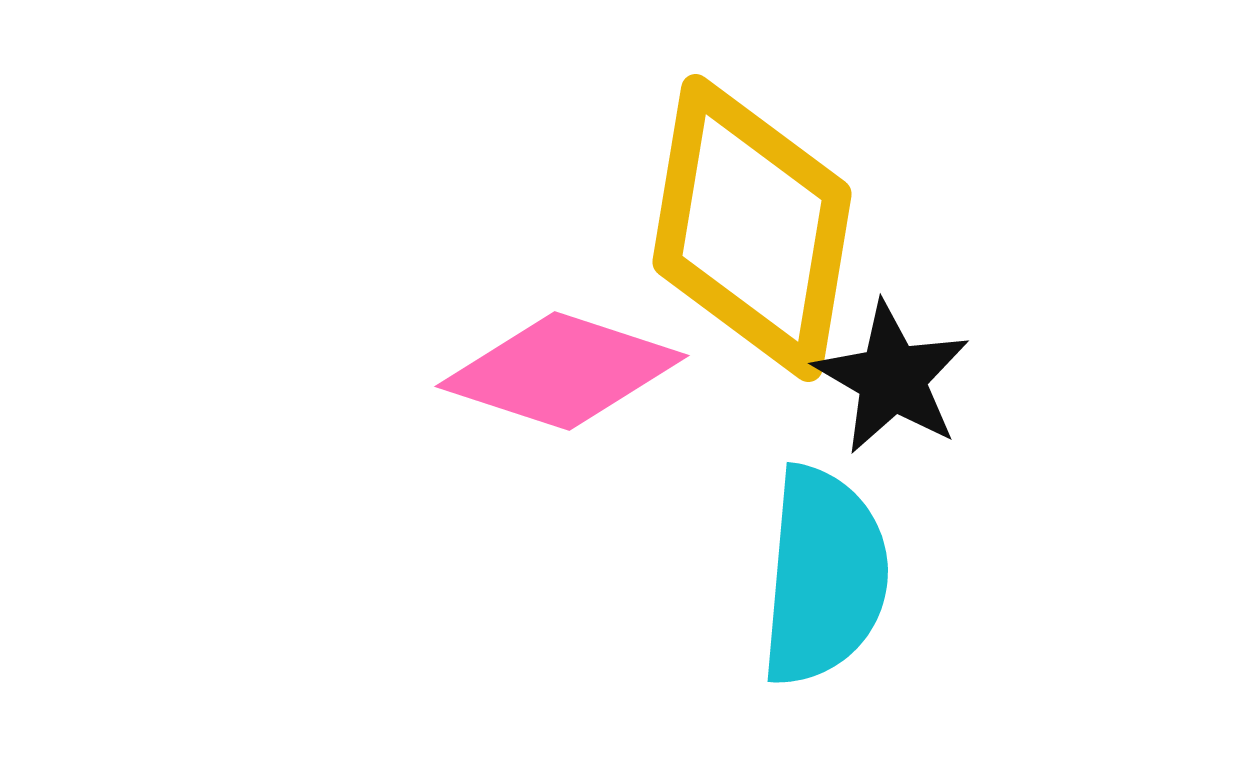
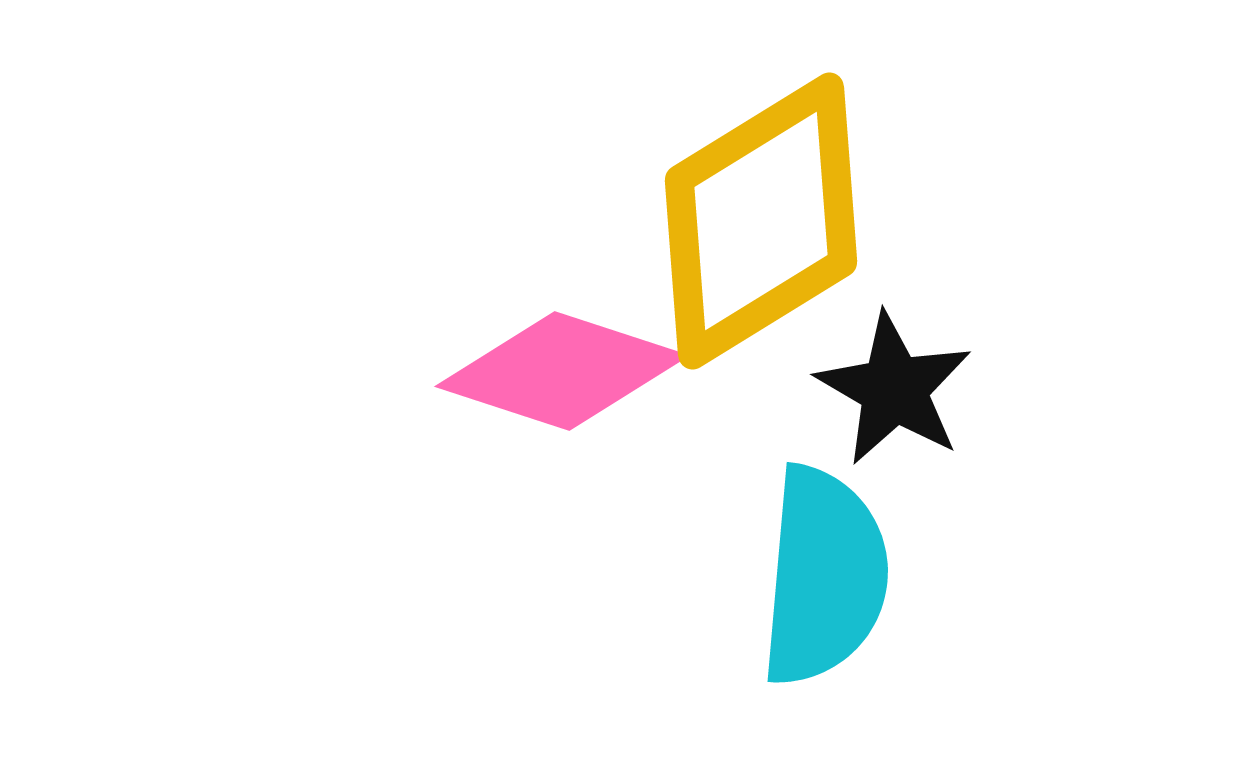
yellow diamond: moved 9 px right, 7 px up; rotated 49 degrees clockwise
black star: moved 2 px right, 11 px down
